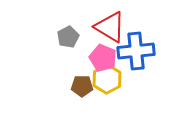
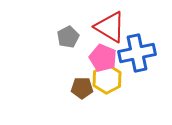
blue cross: moved 1 px right, 2 px down; rotated 6 degrees counterclockwise
brown pentagon: moved 2 px down
